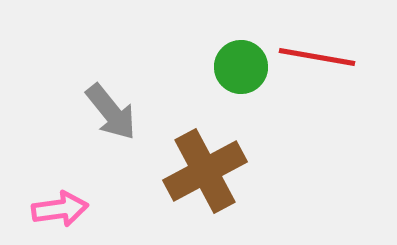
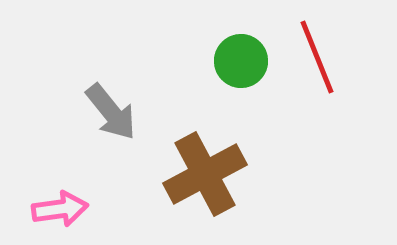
red line: rotated 58 degrees clockwise
green circle: moved 6 px up
brown cross: moved 3 px down
